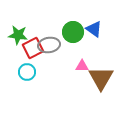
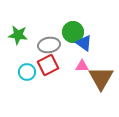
blue triangle: moved 10 px left, 14 px down
red square: moved 15 px right, 17 px down
